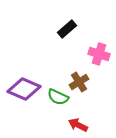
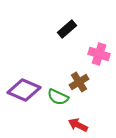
purple diamond: moved 1 px down
